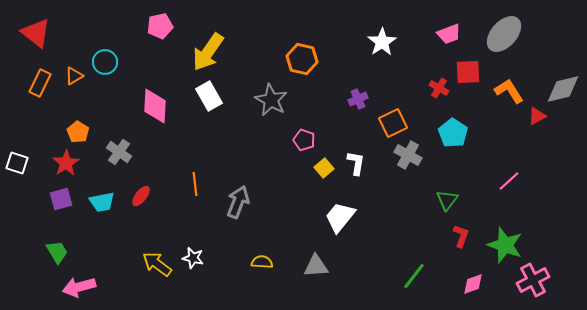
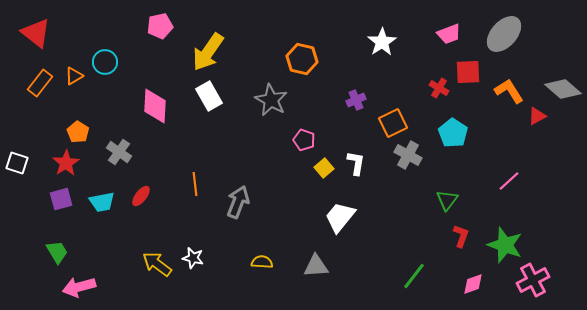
orange rectangle at (40, 83): rotated 12 degrees clockwise
gray diamond at (563, 89): rotated 54 degrees clockwise
purple cross at (358, 99): moved 2 px left, 1 px down
